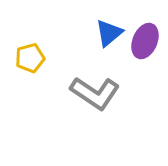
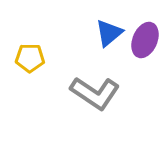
purple ellipse: moved 1 px up
yellow pentagon: rotated 16 degrees clockwise
